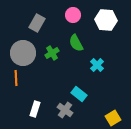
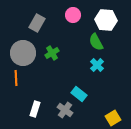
green semicircle: moved 20 px right, 1 px up
